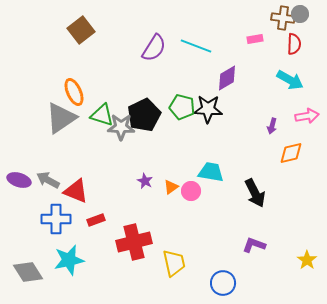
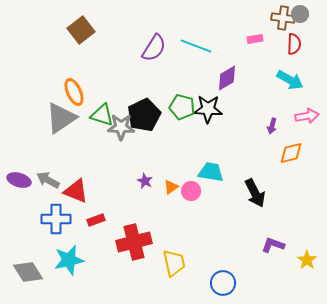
purple L-shape: moved 19 px right
